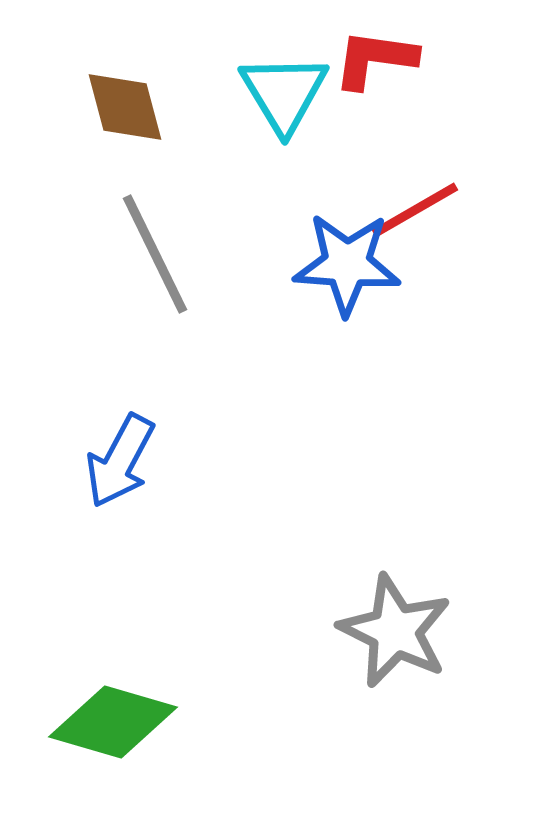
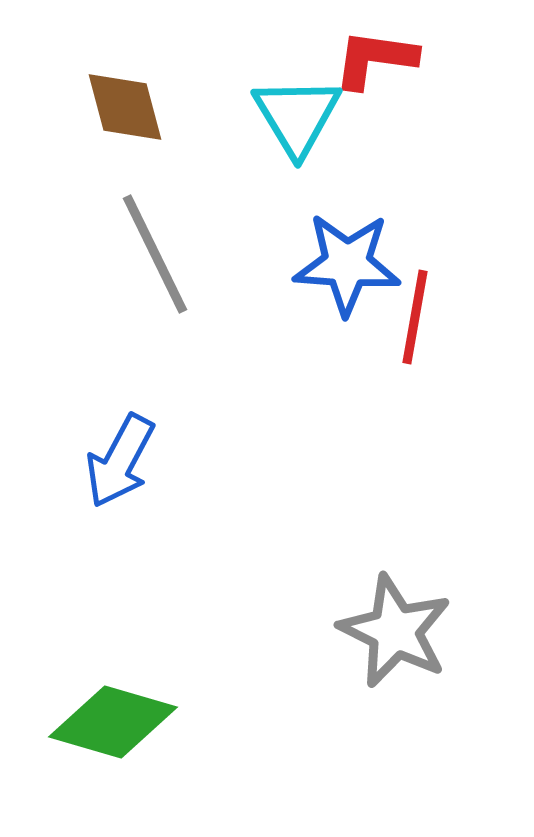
cyan triangle: moved 13 px right, 23 px down
red line: moved 107 px down; rotated 50 degrees counterclockwise
